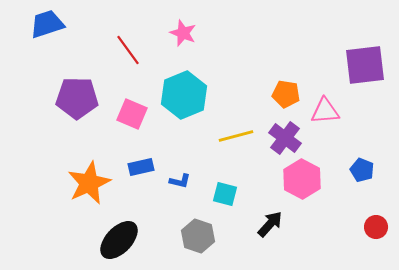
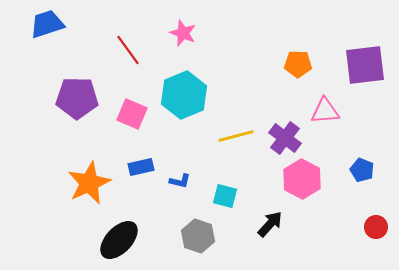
orange pentagon: moved 12 px right, 30 px up; rotated 8 degrees counterclockwise
cyan square: moved 2 px down
